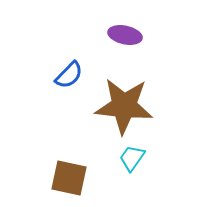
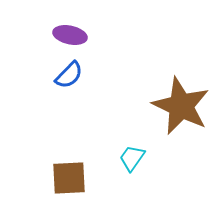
purple ellipse: moved 55 px left
brown star: moved 57 px right; rotated 20 degrees clockwise
brown square: rotated 15 degrees counterclockwise
